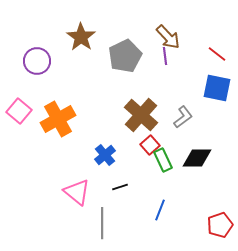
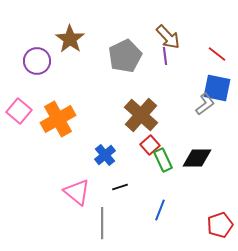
brown star: moved 11 px left, 2 px down
gray L-shape: moved 22 px right, 13 px up
